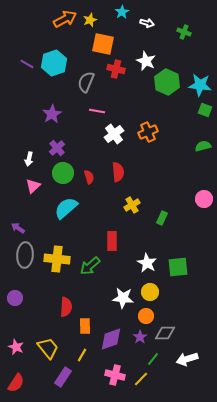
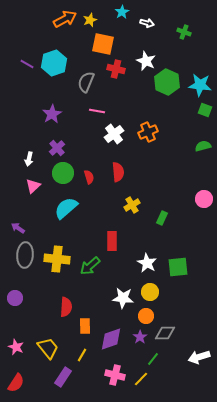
white arrow at (187, 359): moved 12 px right, 2 px up
